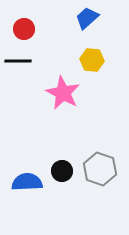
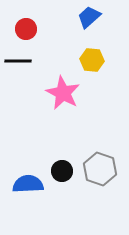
blue trapezoid: moved 2 px right, 1 px up
red circle: moved 2 px right
blue semicircle: moved 1 px right, 2 px down
